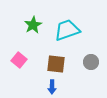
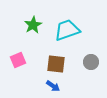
pink square: moved 1 px left; rotated 28 degrees clockwise
blue arrow: moved 1 px right, 1 px up; rotated 56 degrees counterclockwise
